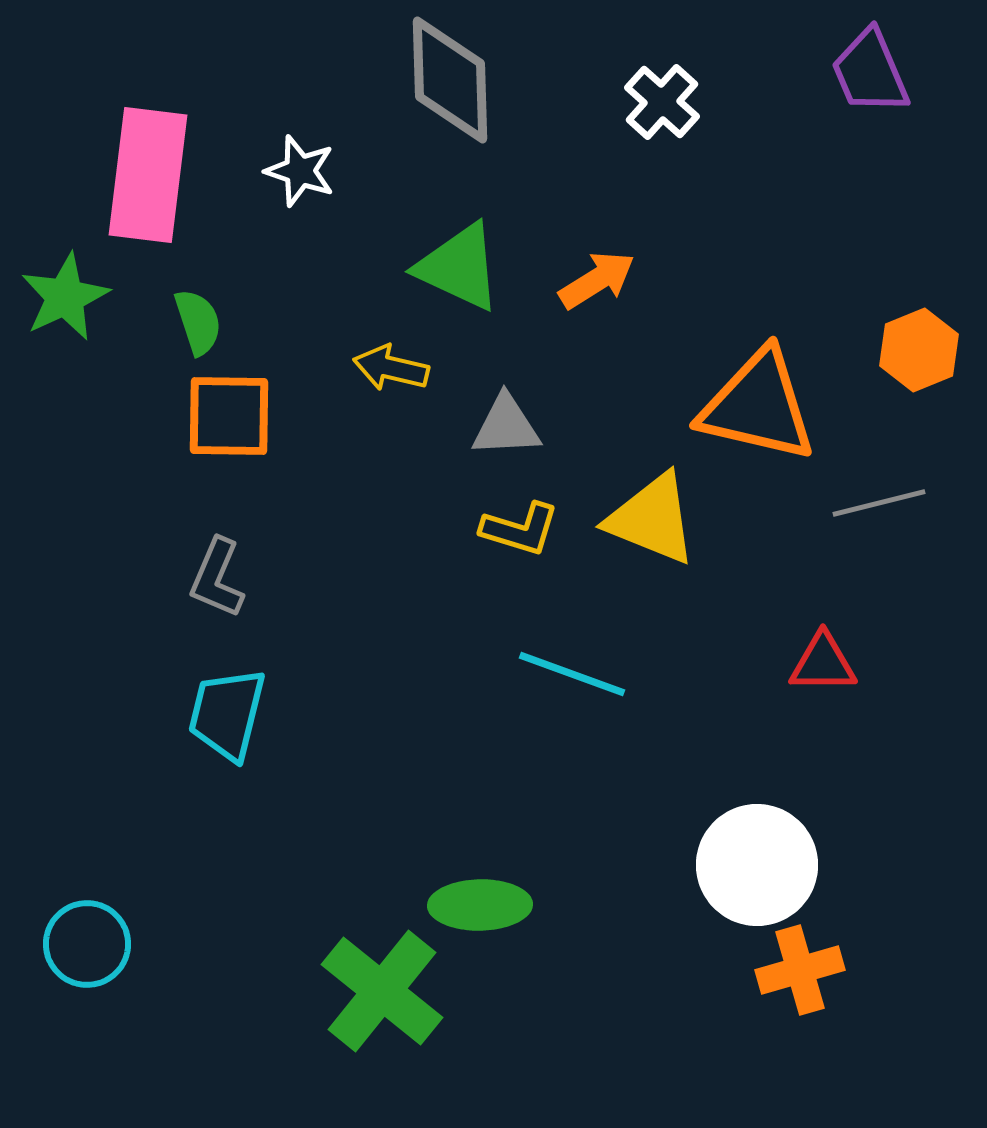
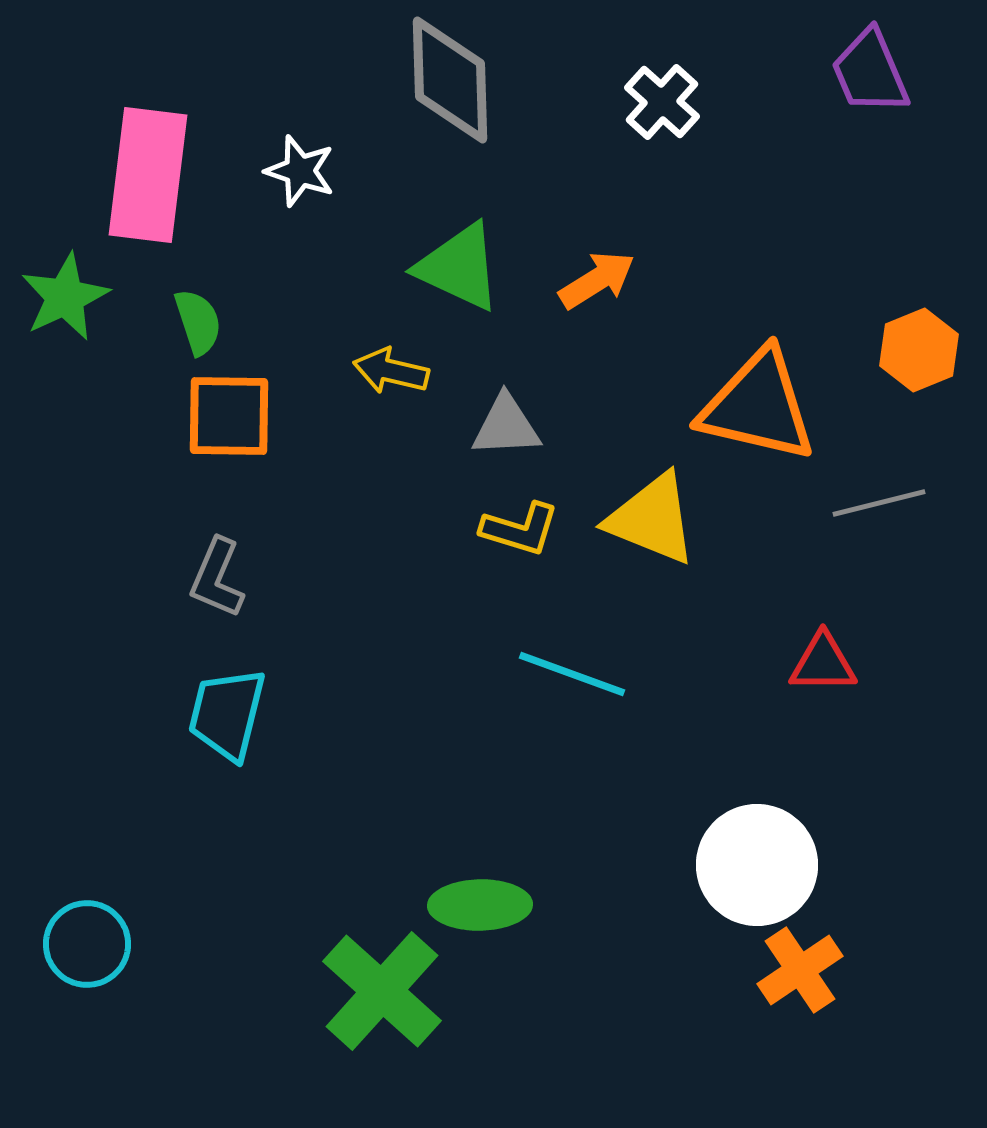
yellow arrow: moved 3 px down
orange cross: rotated 18 degrees counterclockwise
green cross: rotated 3 degrees clockwise
